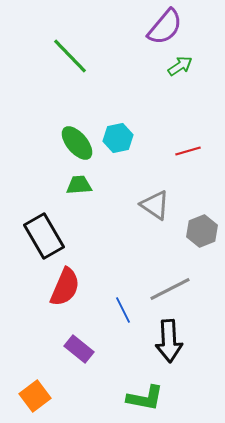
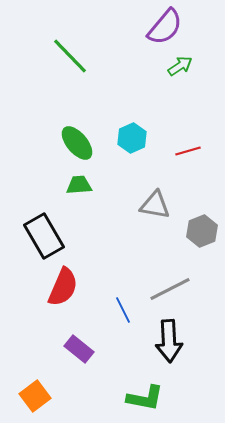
cyan hexagon: moved 14 px right; rotated 12 degrees counterclockwise
gray triangle: rotated 24 degrees counterclockwise
red semicircle: moved 2 px left
